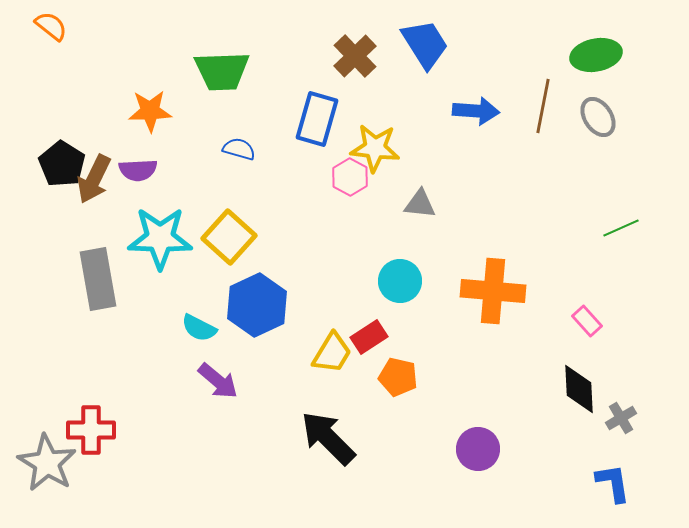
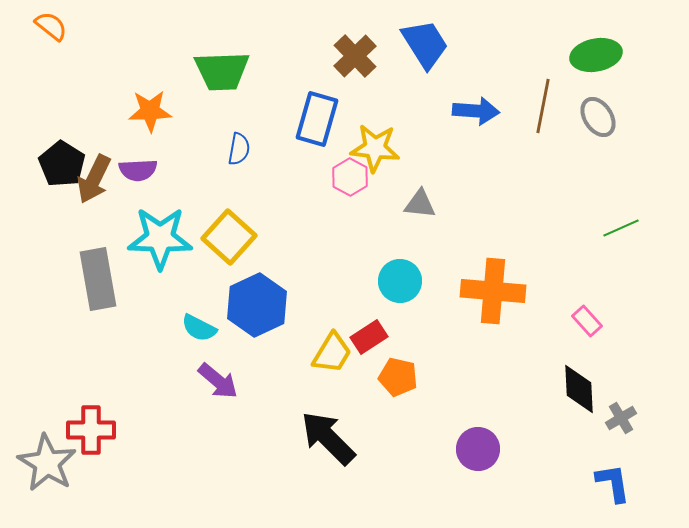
blue semicircle: rotated 84 degrees clockwise
